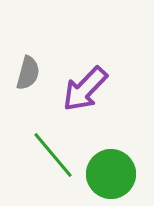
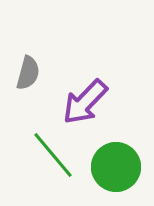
purple arrow: moved 13 px down
green circle: moved 5 px right, 7 px up
